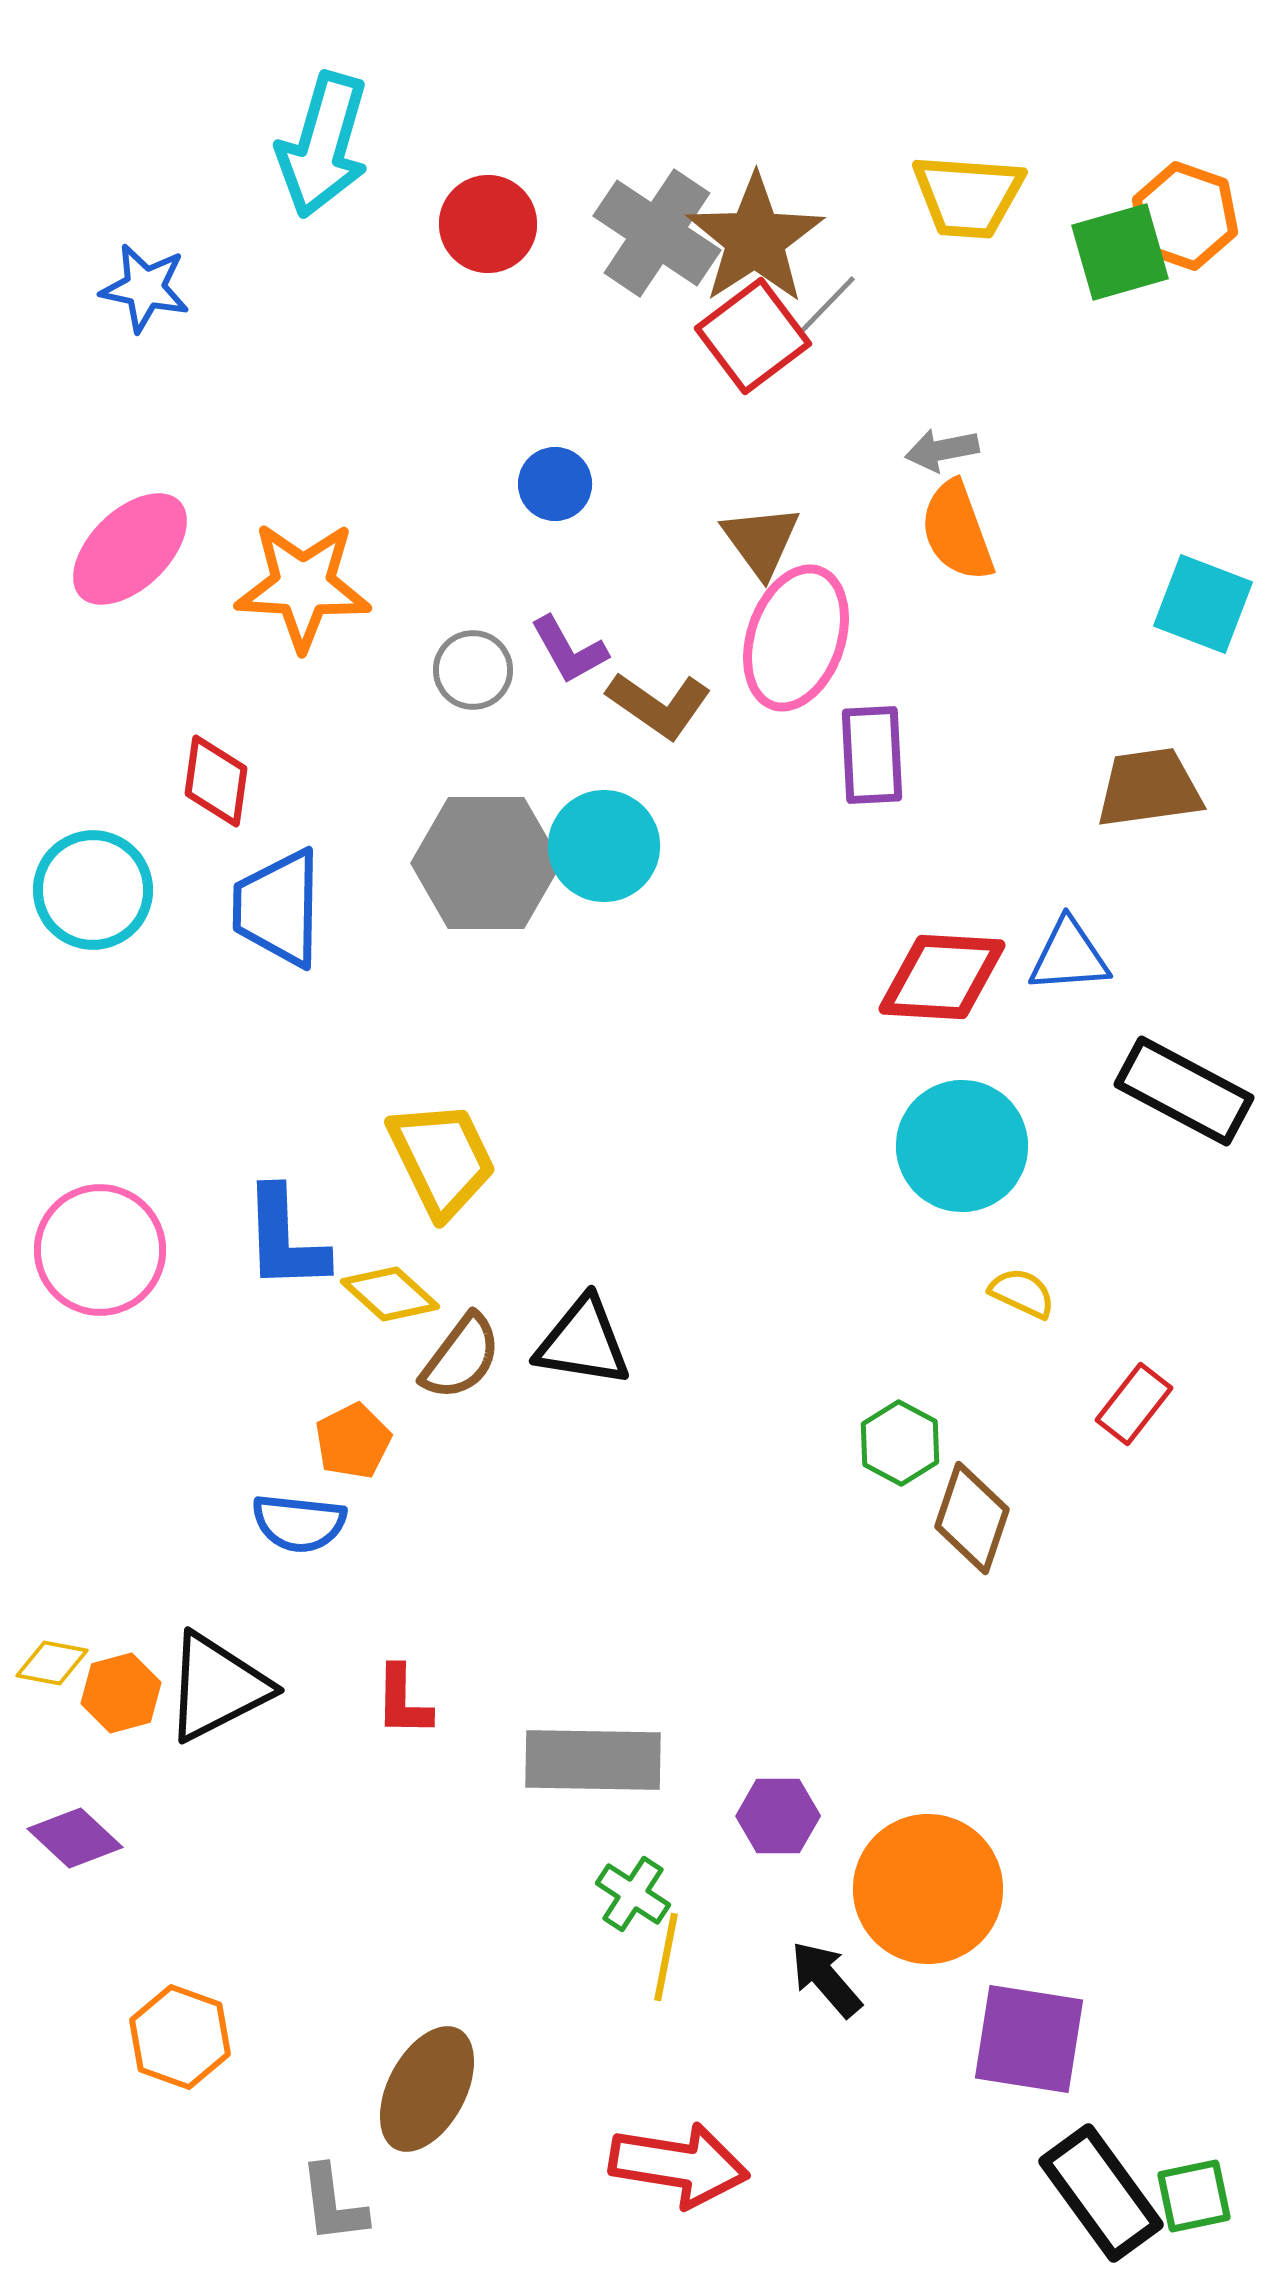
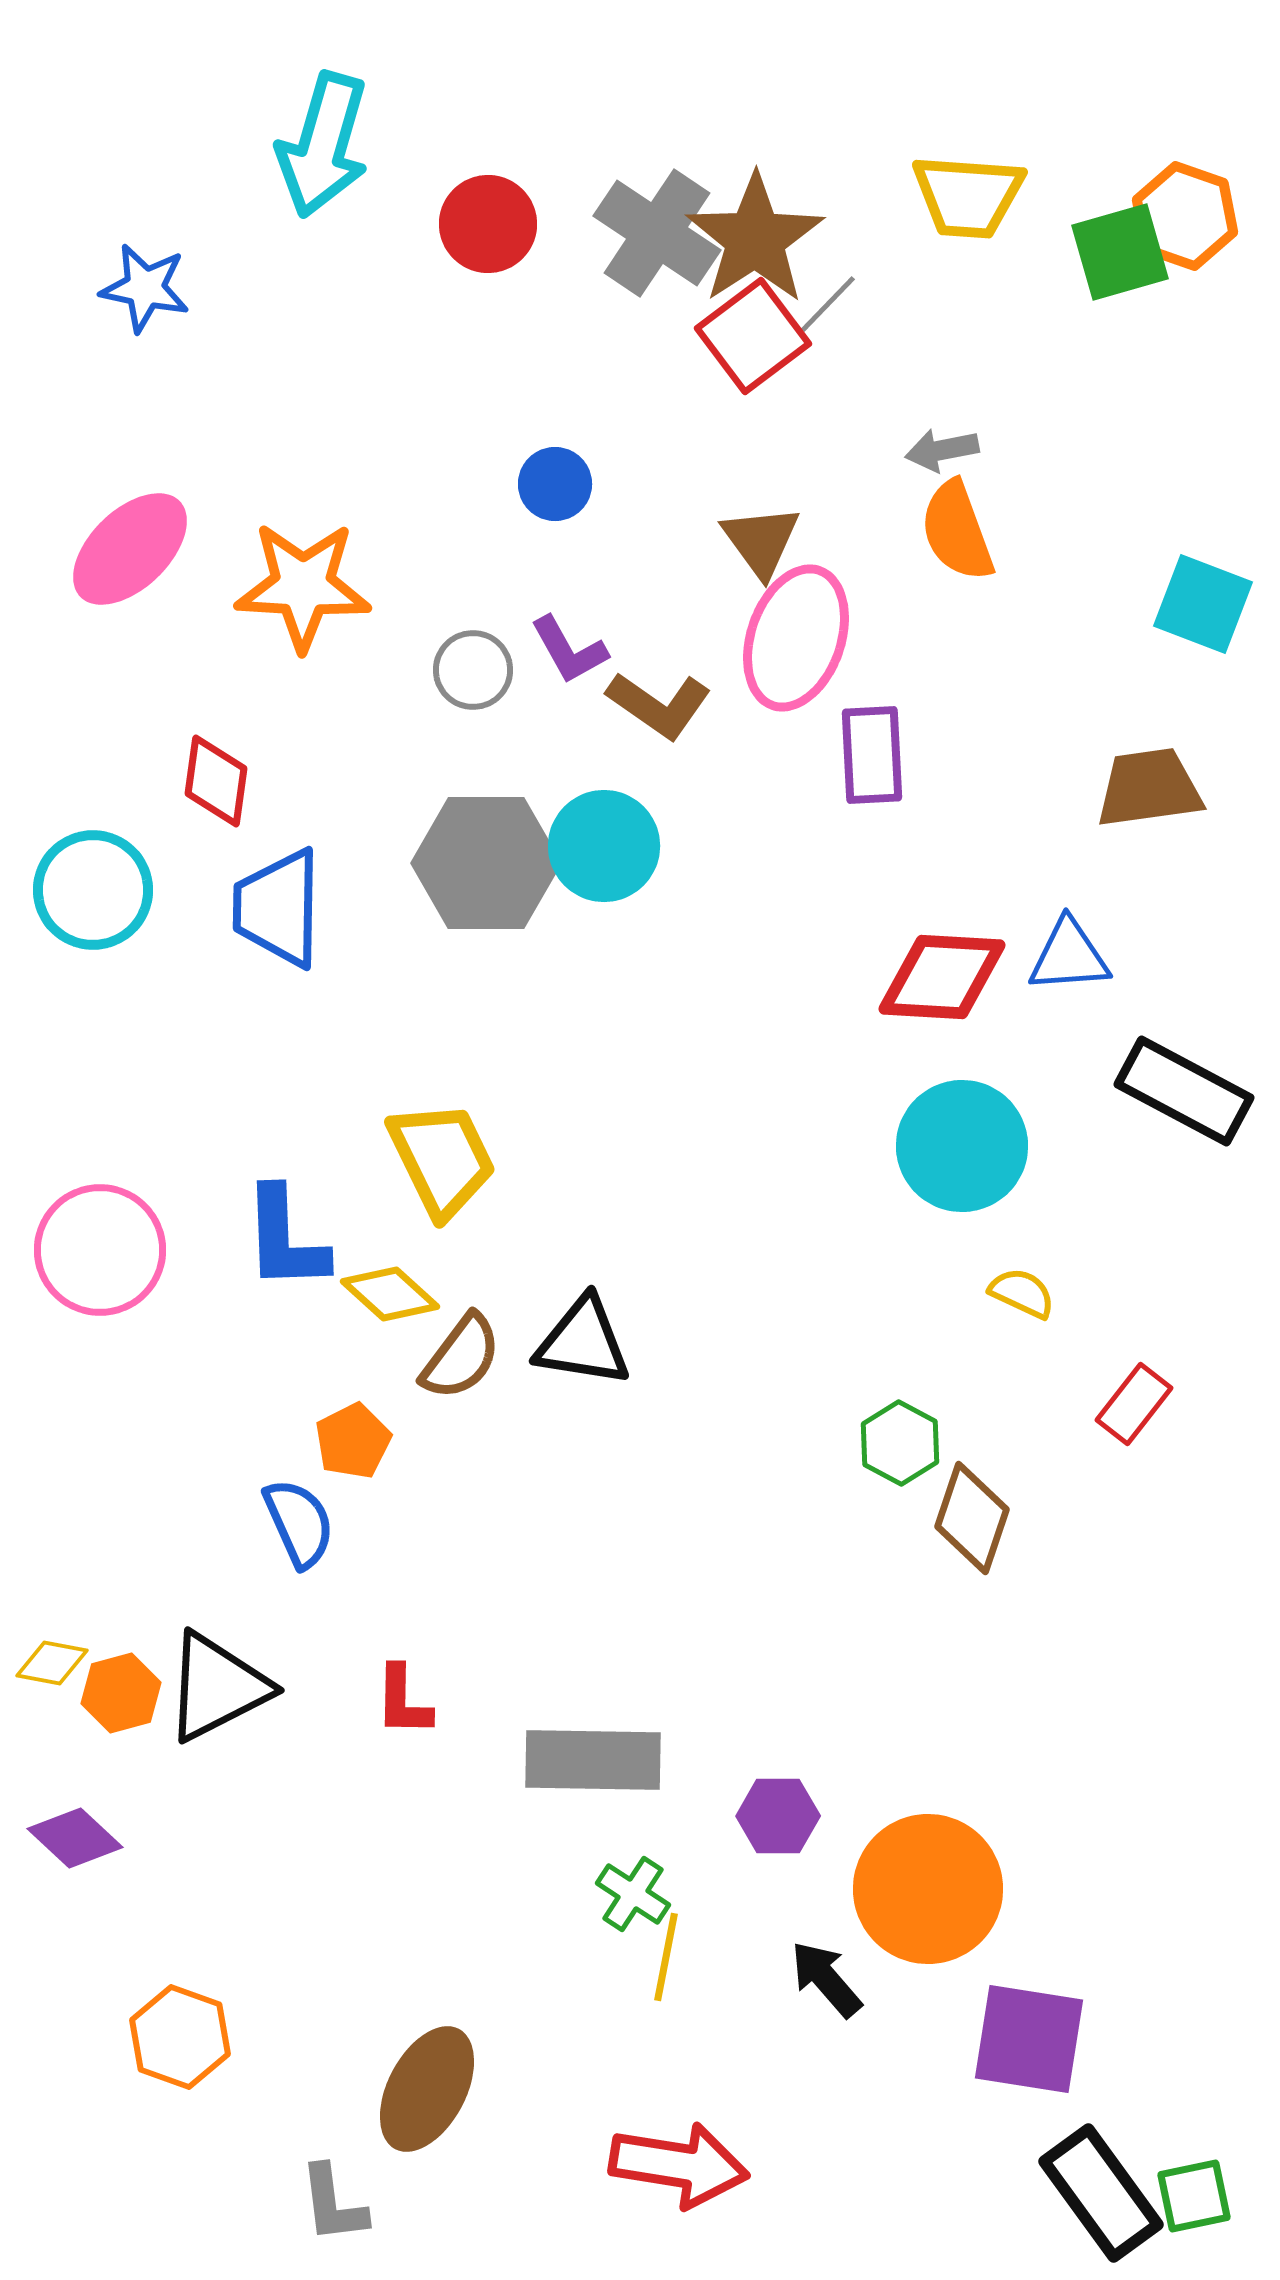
blue semicircle at (299, 1523): rotated 120 degrees counterclockwise
